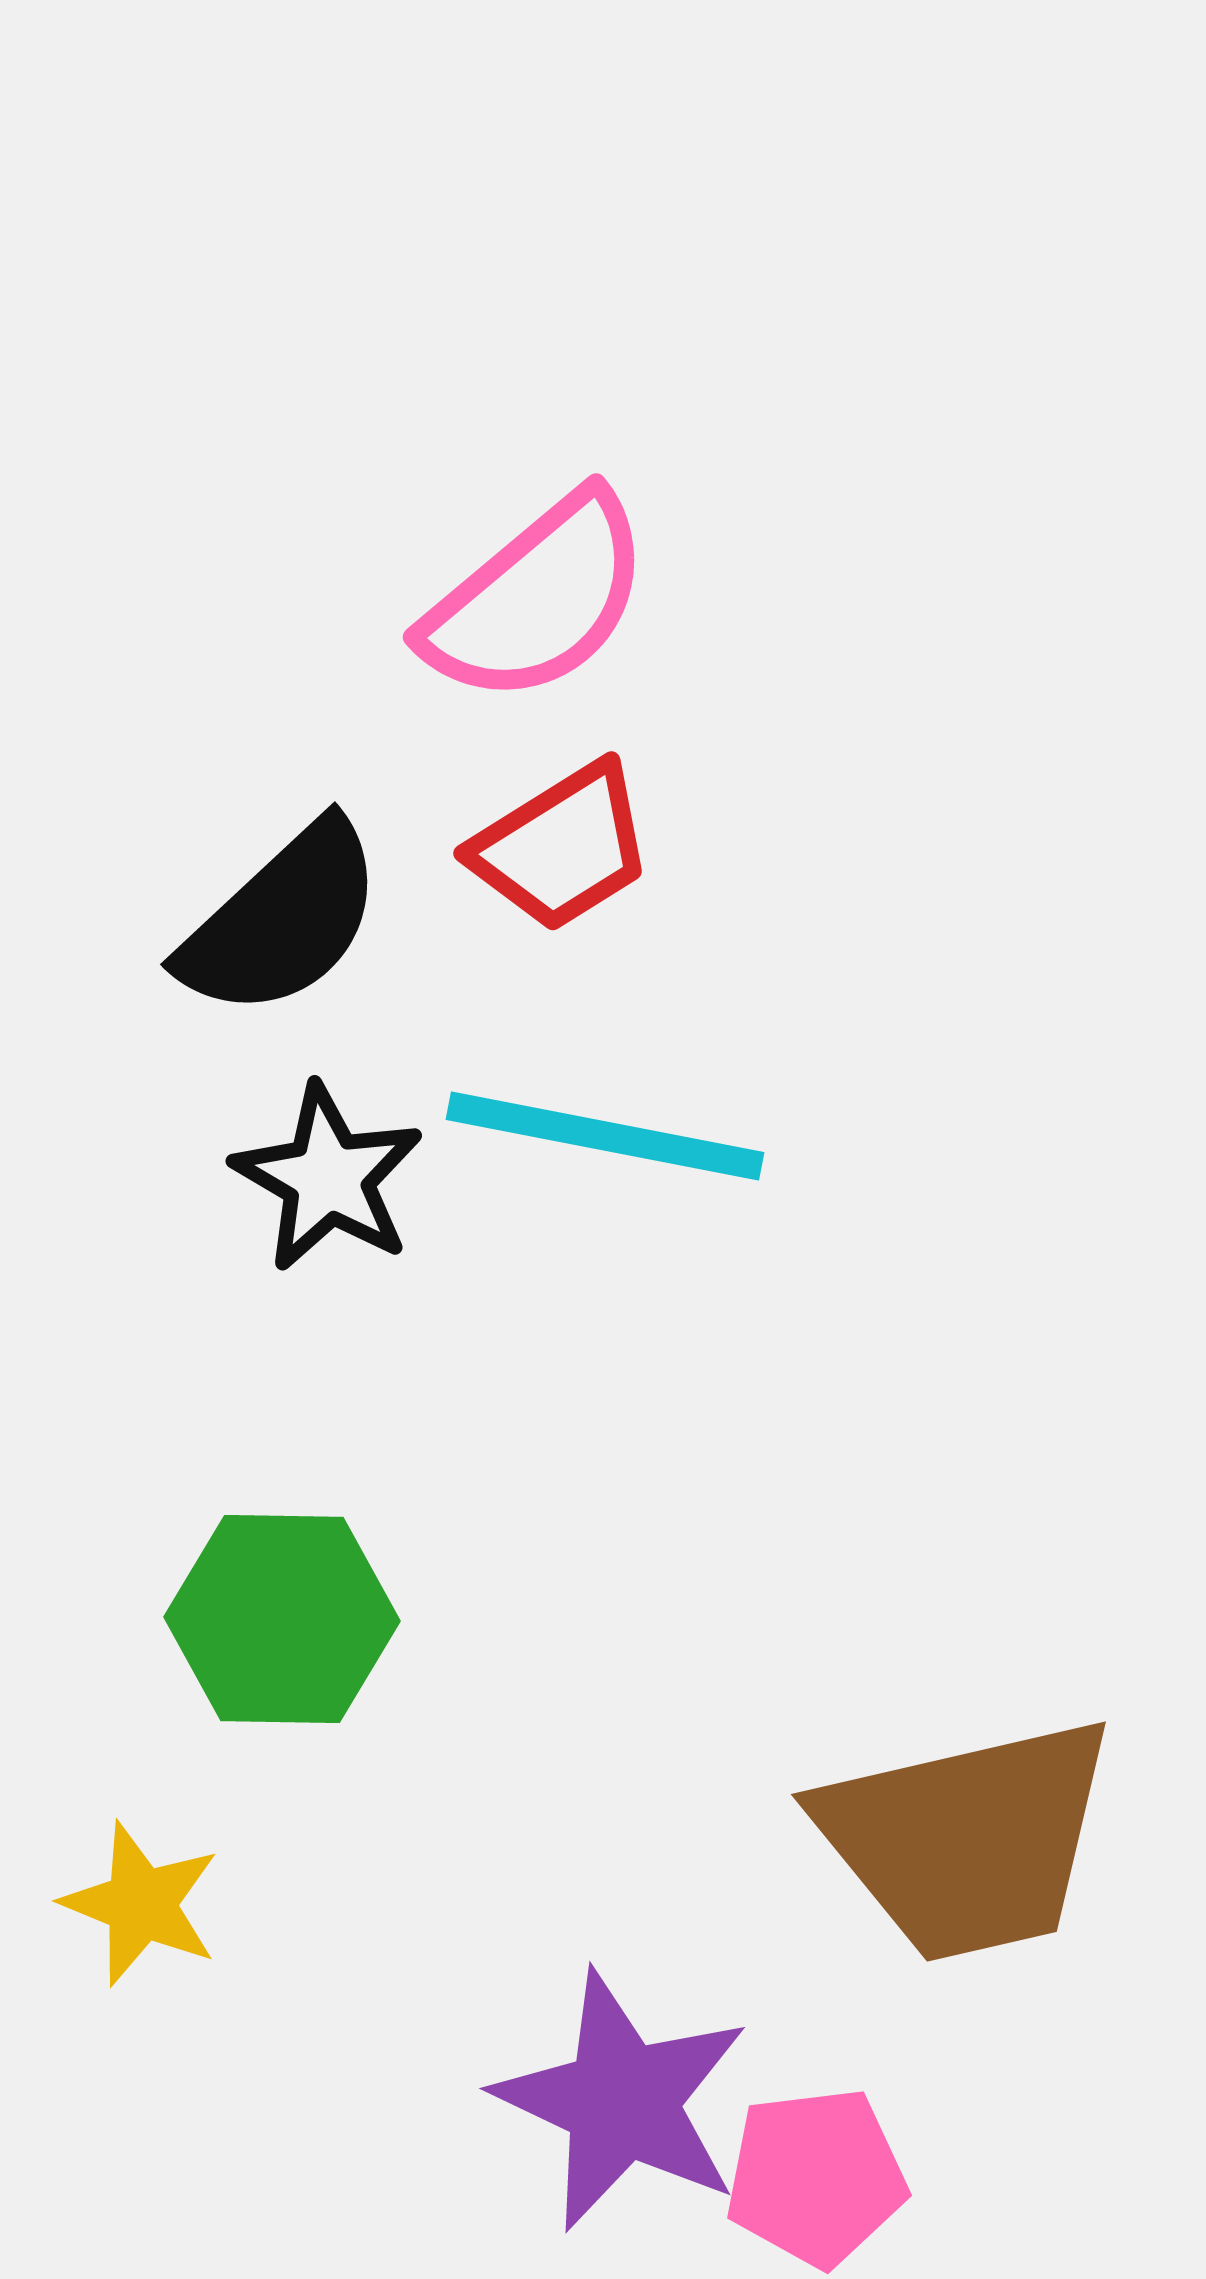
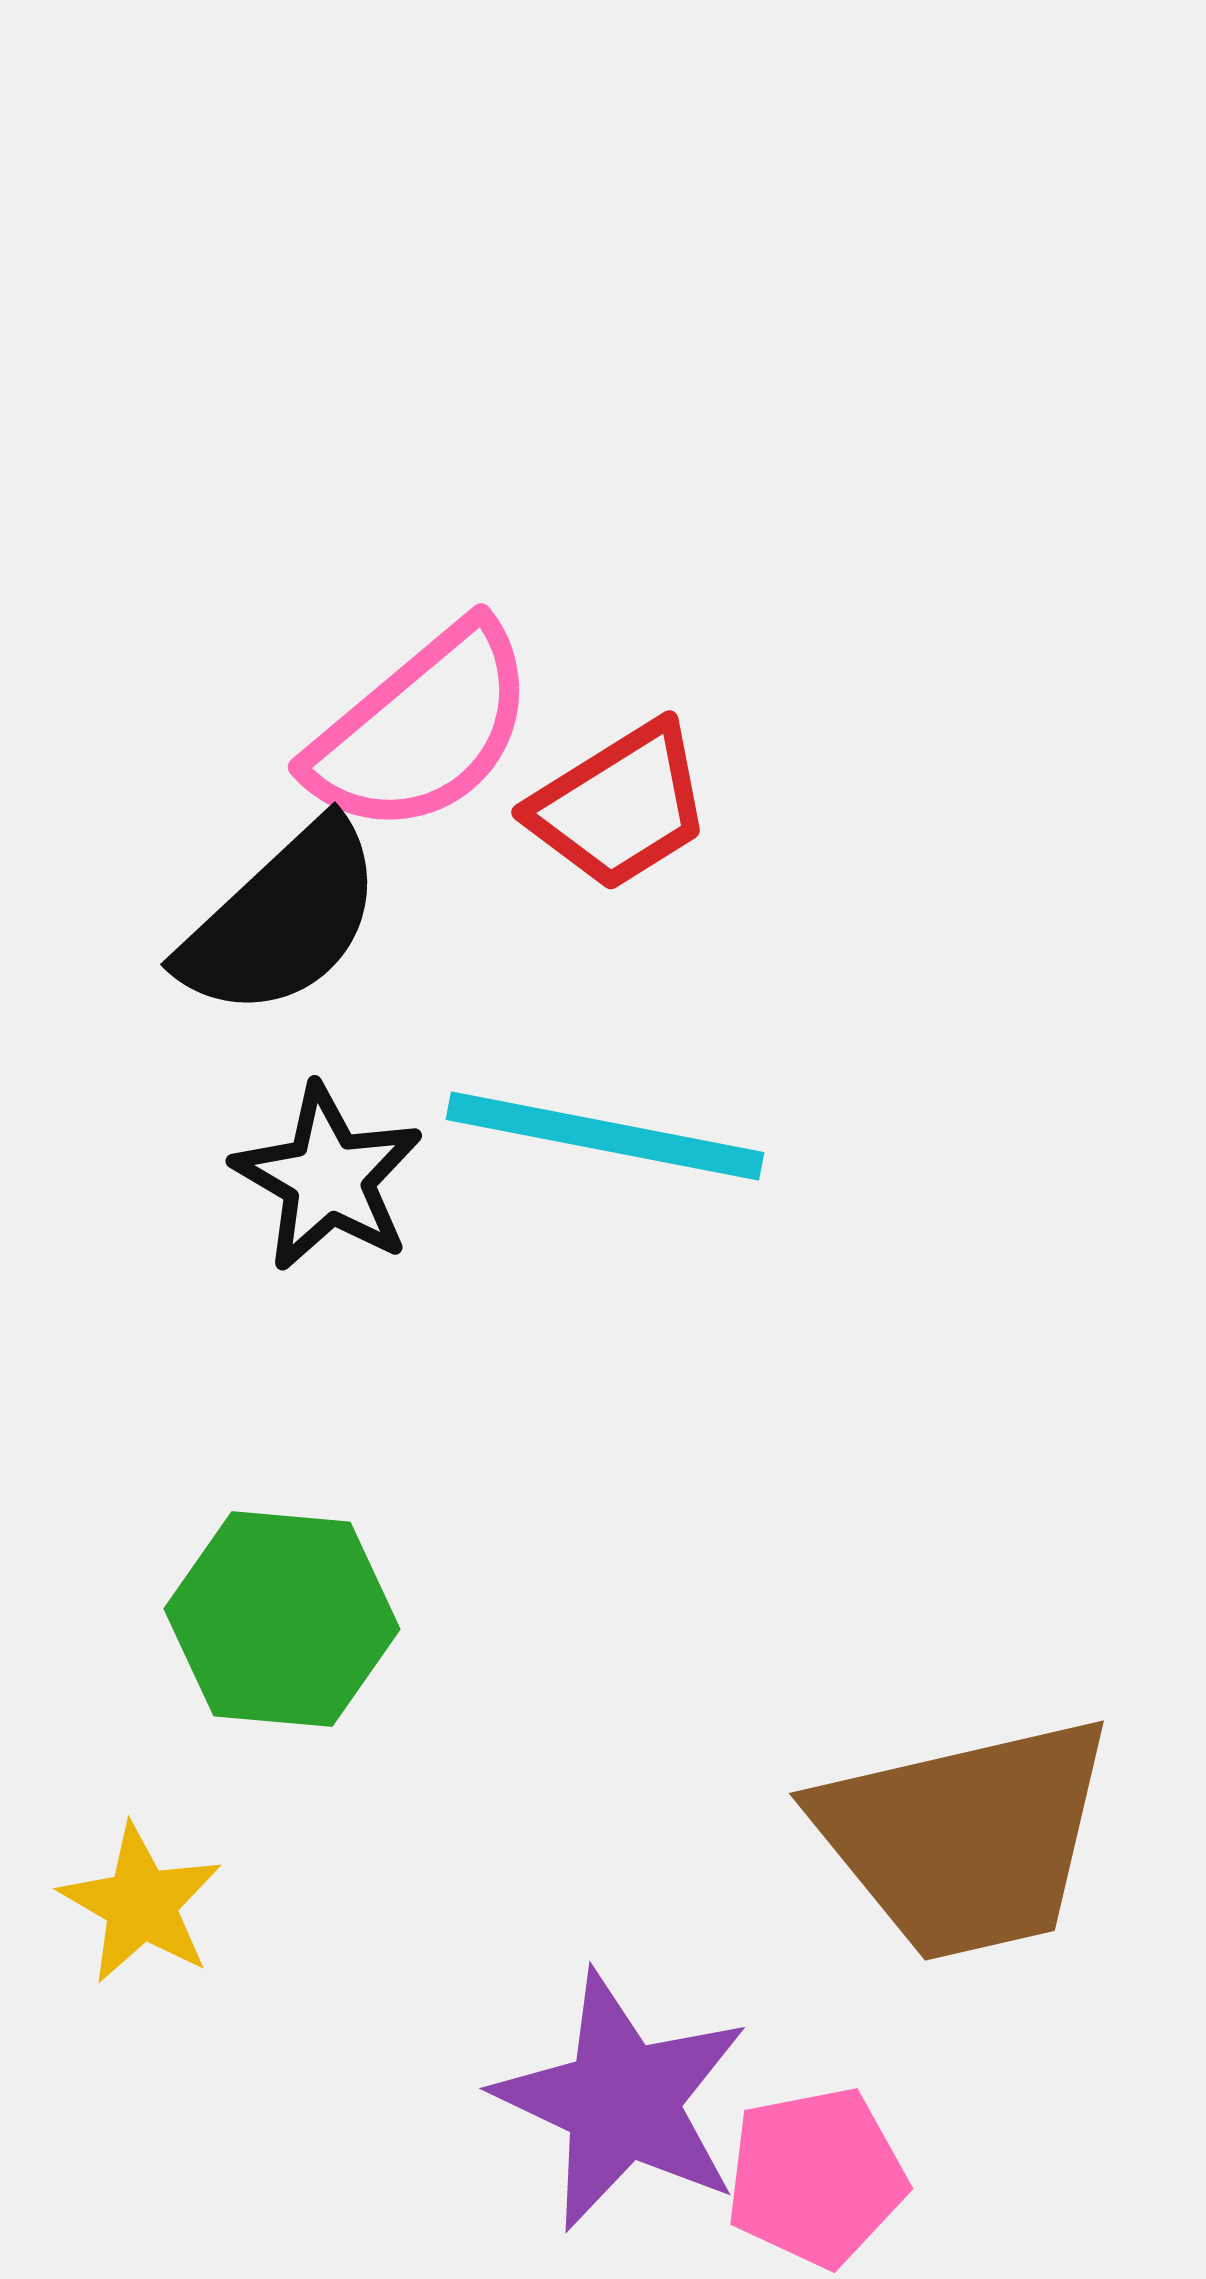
pink semicircle: moved 115 px left, 130 px down
red trapezoid: moved 58 px right, 41 px up
green hexagon: rotated 4 degrees clockwise
brown trapezoid: moved 2 px left, 1 px up
yellow star: rotated 8 degrees clockwise
pink pentagon: rotated 4 degrees counterclockwise
